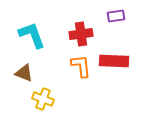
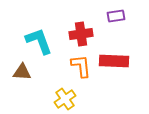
cyan L-shape: moved 7 px right, 6 px down
brown triangle: moved 2 px left, 1 px up; rotated 18 degrees counterclockwise
yellow cross: moved 22 px right; rotated 35 degrees clockwise
